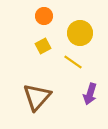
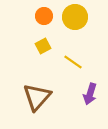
yellow circle: moved 5 px left, 16 px up
